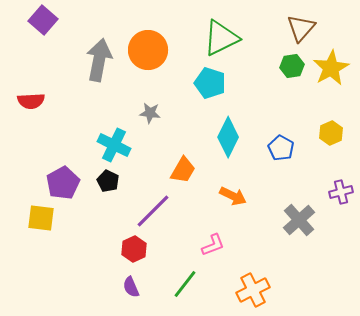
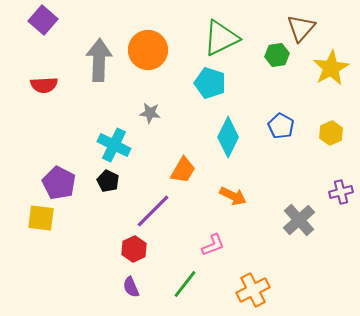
gray arrow: rotated 9 degrees counterclockwise
green hexagon: moved 15 px left, 11 px up
red semicircle: moved 13 px right, 16 px up
blue pentagon: moved 22 px up
purple pentagon: moved 4 px left; rotated 16 degrees counterclockwise
